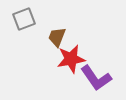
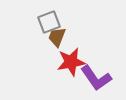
gray square: moved 25 px right, 3 px down
red star: moved 3 px down
